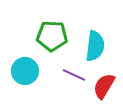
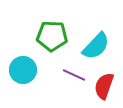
cyan semicircle: moved 1 px right; rotated 36 degrees clockwise
cyan circle: moved 2 px left, 1 px up
red semicircle: rotated 12 degrees counterclockwise
